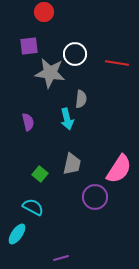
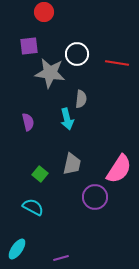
white circle: moved 2 px right
cyan ellipse: moved 15 px down
